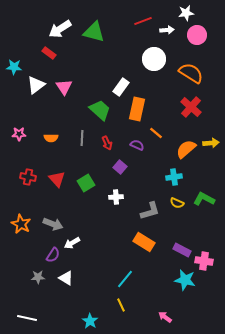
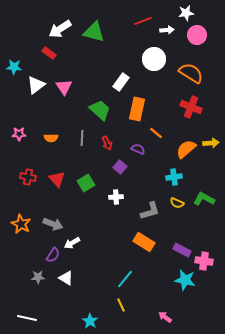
white rectangle at (121, 87): moved 5 px up
red cross at (191, 107): rotated 20 degrees counterclockwise
purple semicircle at (137, 145): moved 1 px right, 4 px down
